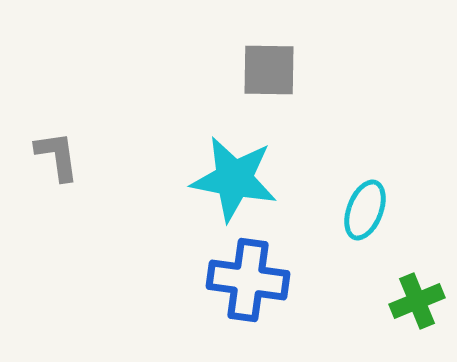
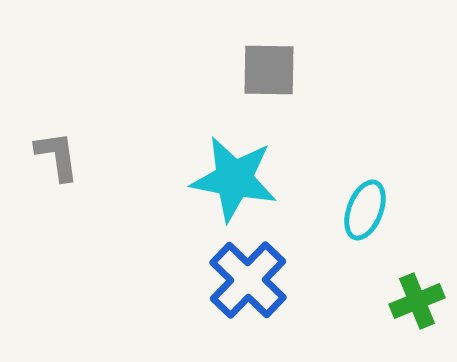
blue cross: rotated 36 degrees clockwise
